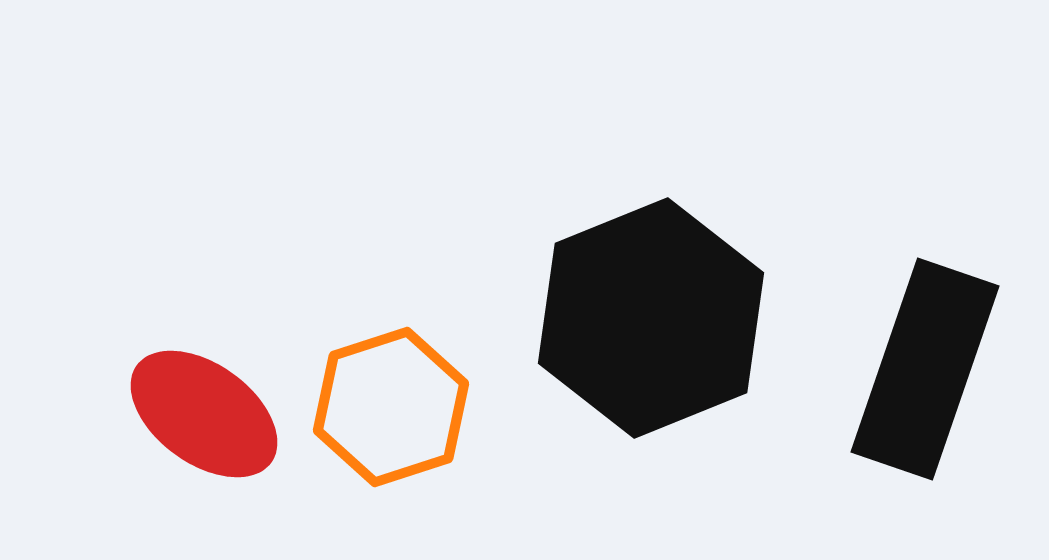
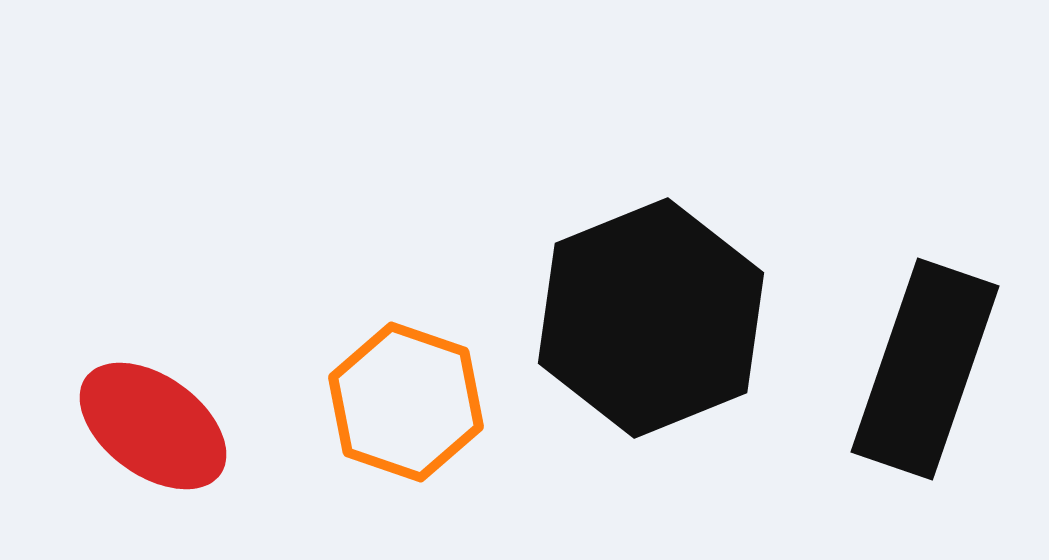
orange hexagon: moved 15 px right, 5 px up; rotated 23 degrees counterclockwise
red ellipse: moved 51 px left, 12 px down
